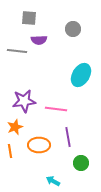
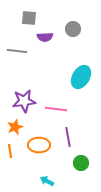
purple semicircle: moved 6 px right, 3 px up
cyan ellipse: moved 2 px down
cyan arrow: moved 6 px left
